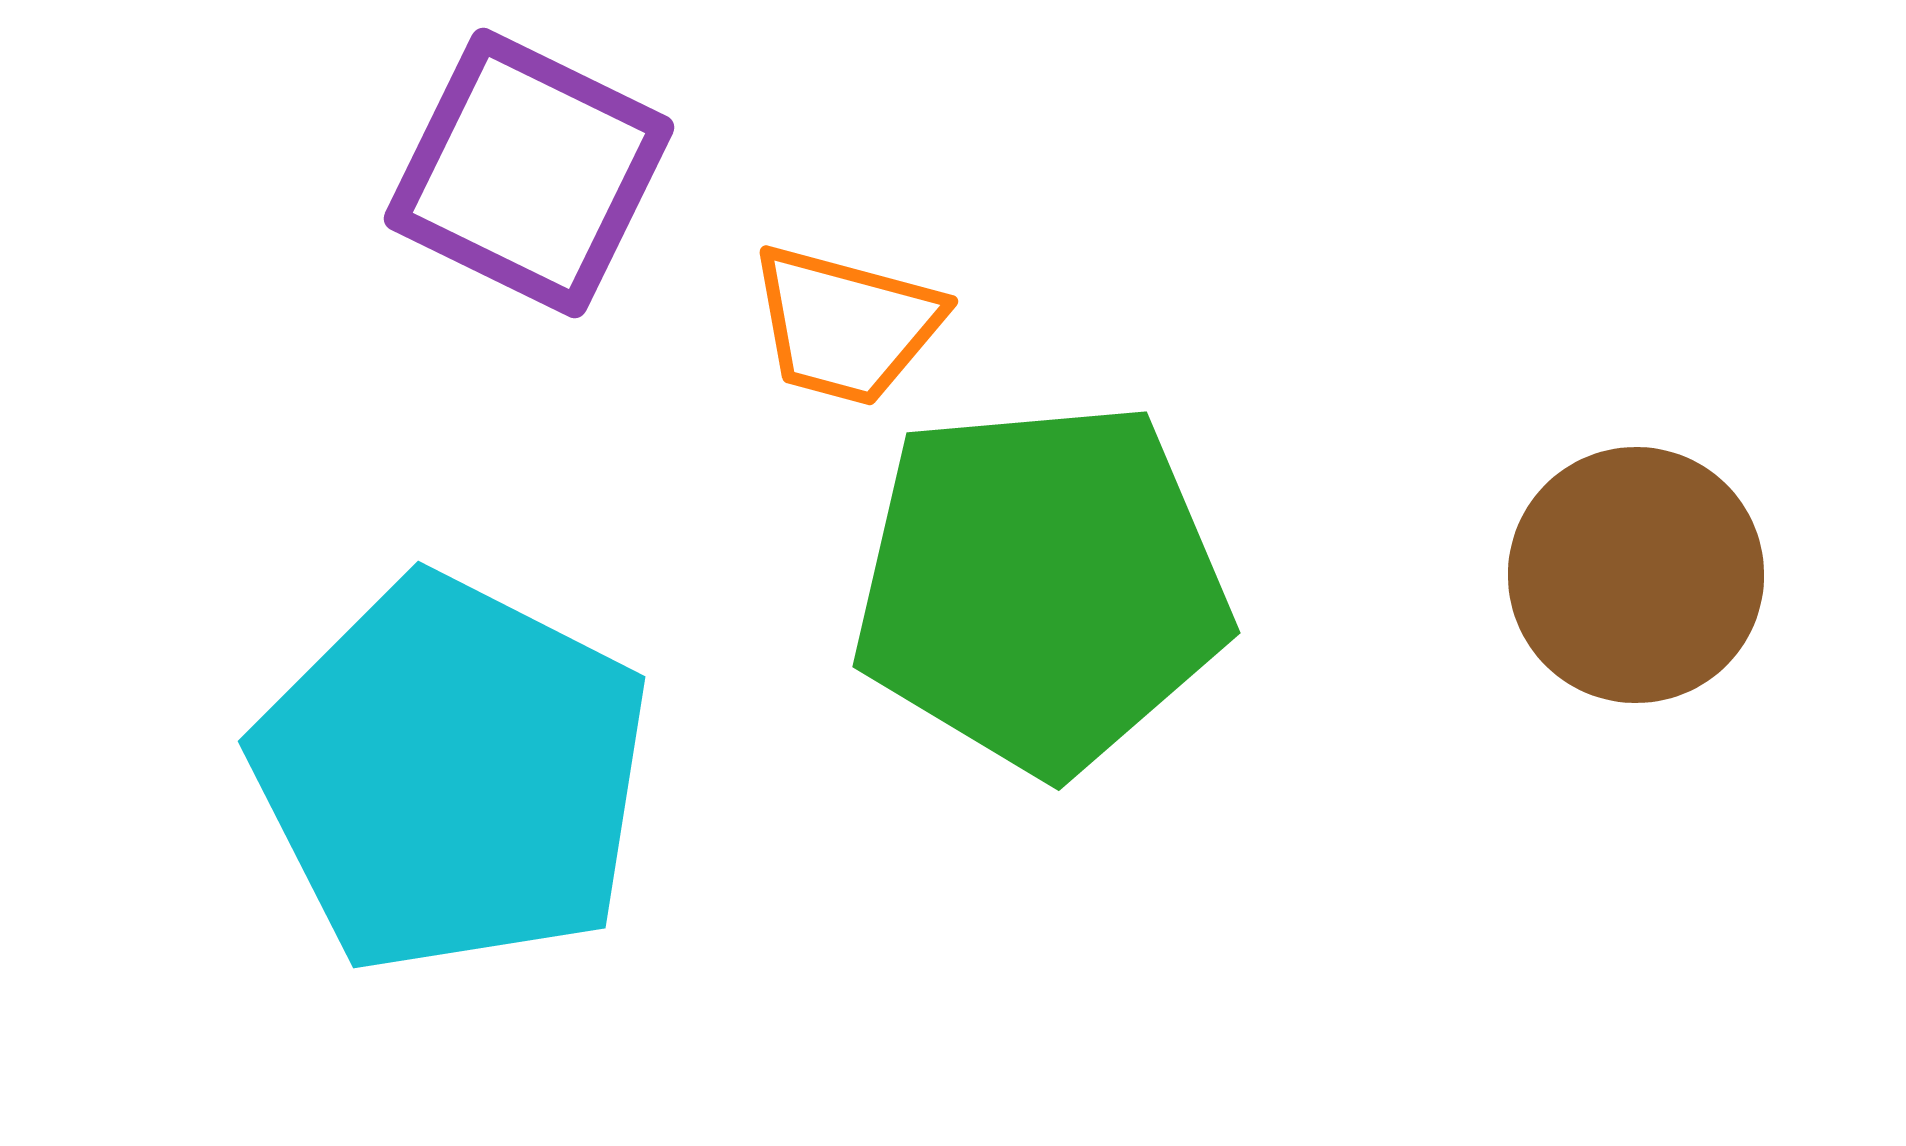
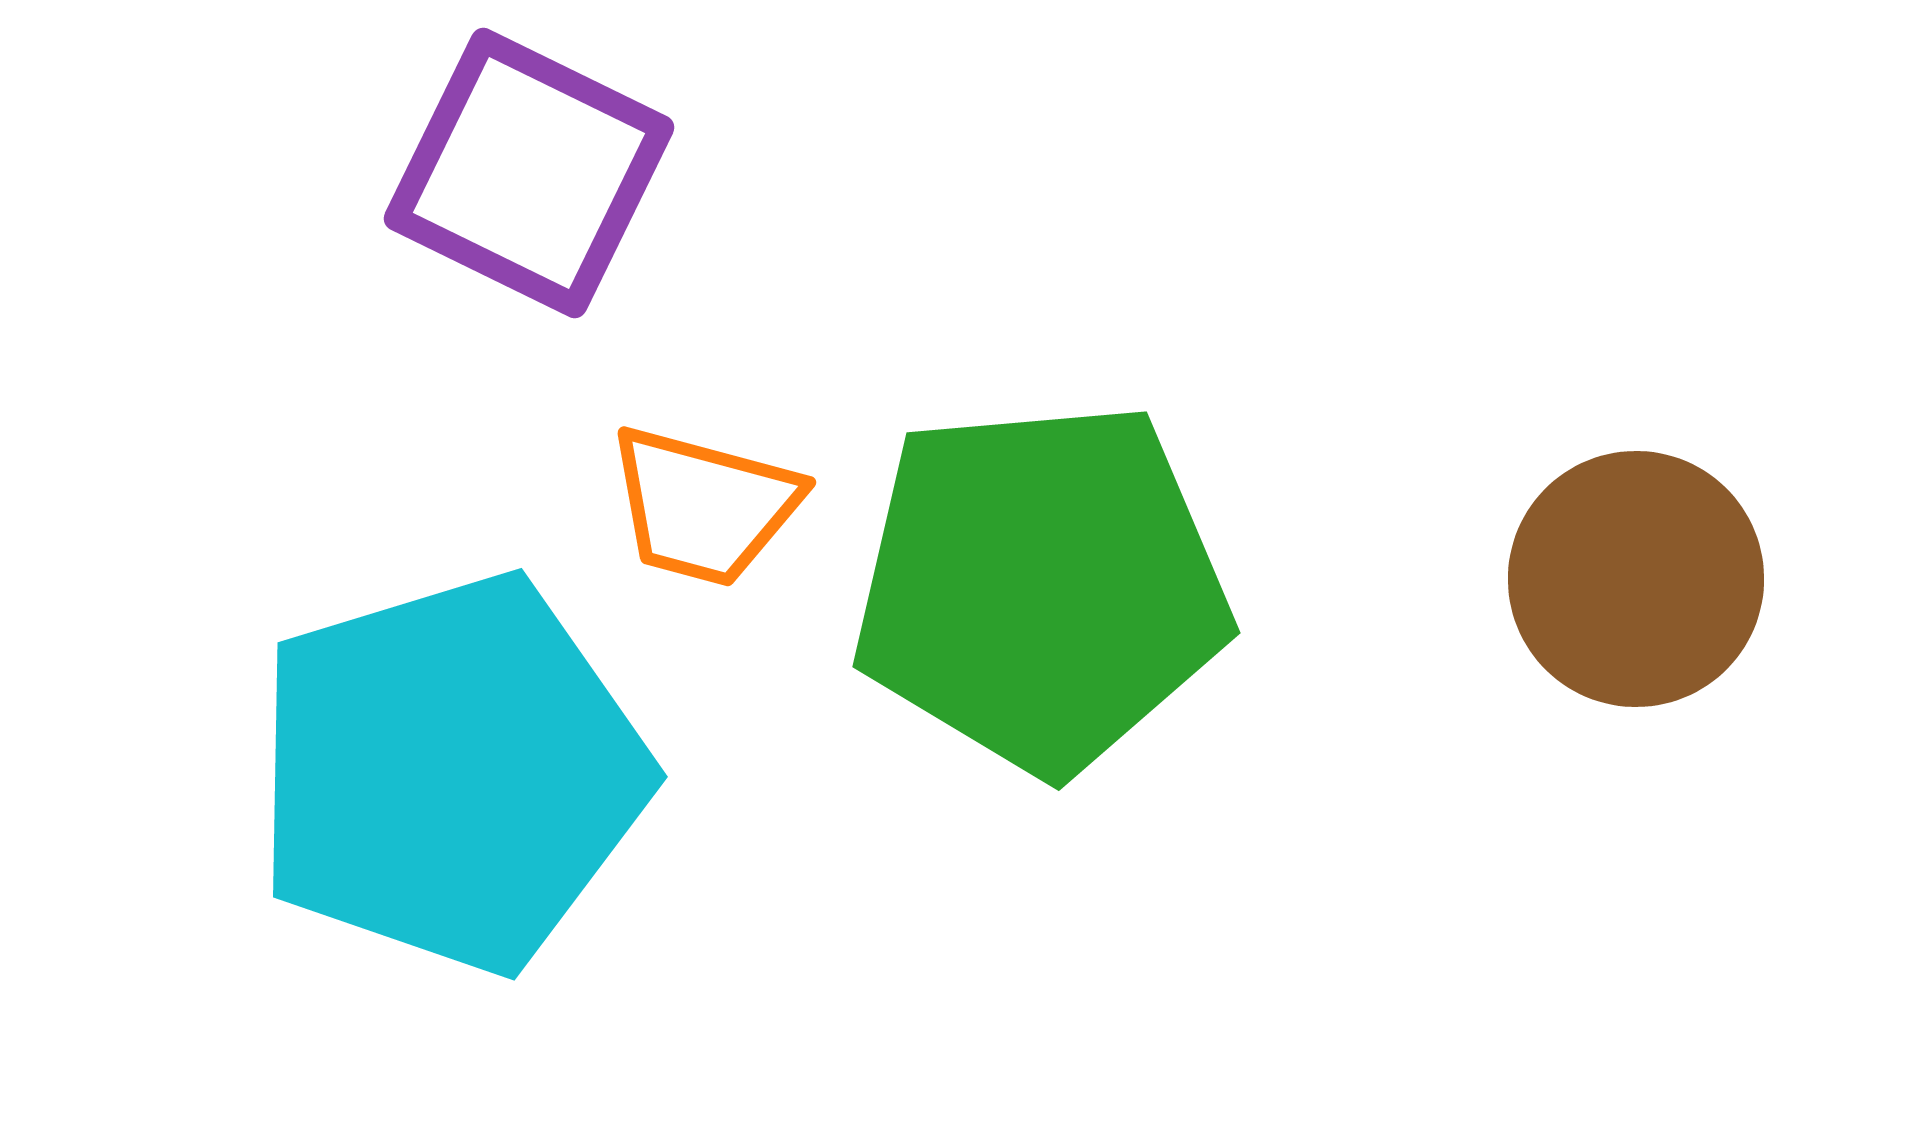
orange trapezoid: moved 142 px left, 181 px down
brown circle: moved 4 px down
cyan pentagon: moved 1 px left, 2 px up; rotated 28 degrees clockwise
